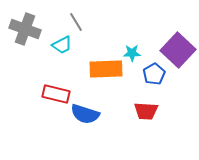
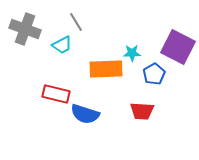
purple square: moved 3 px up; rotated 16 degrees counterclockwise
red trapezoid: moved 4 px left
